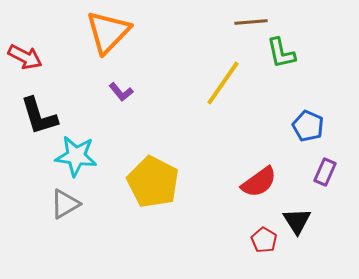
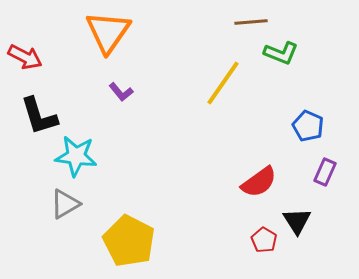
orange triangle: rotated 9 degrees counterclockwise
green L-shape: rotated 56 degrees counterclockwise
yellow pentagon: moved 24 px left, 59 px down
